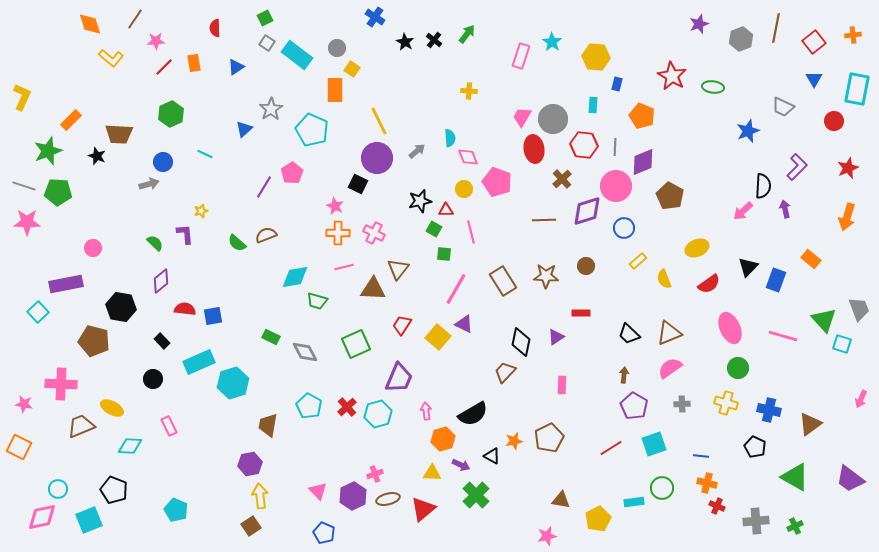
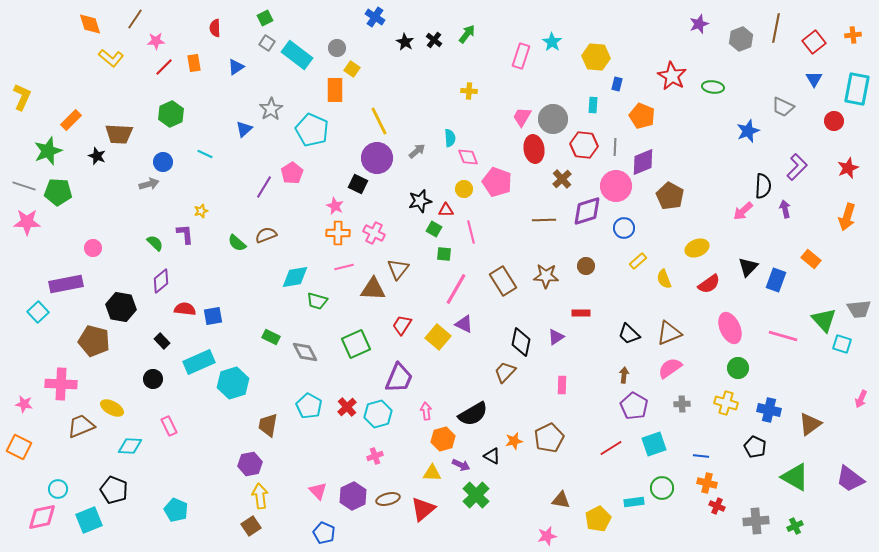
gray trapezoid at (859, 309): rotated 105 degrees clockwise
pink cross at (375, 474): moved 18 px up
